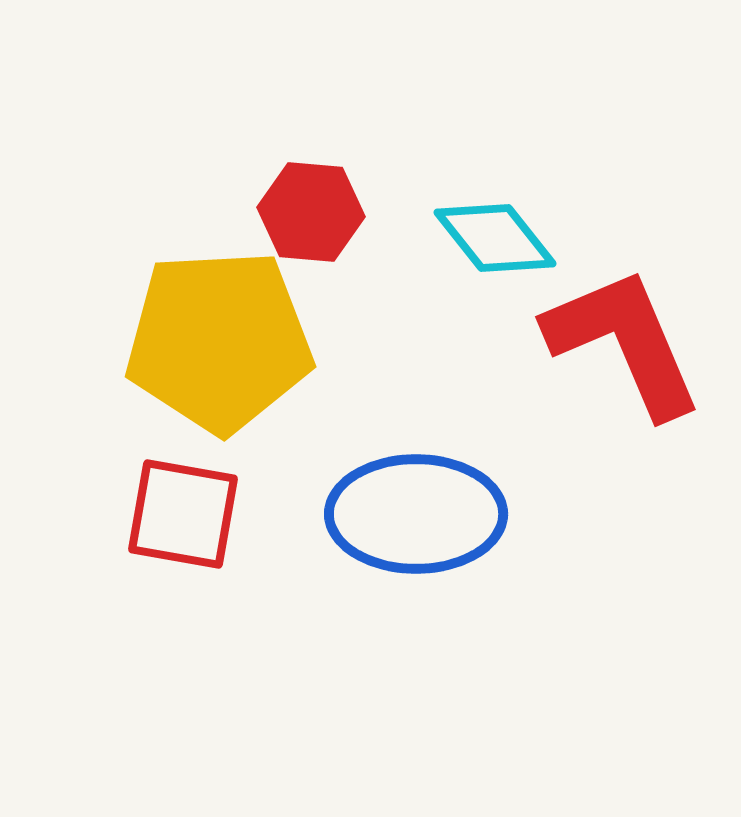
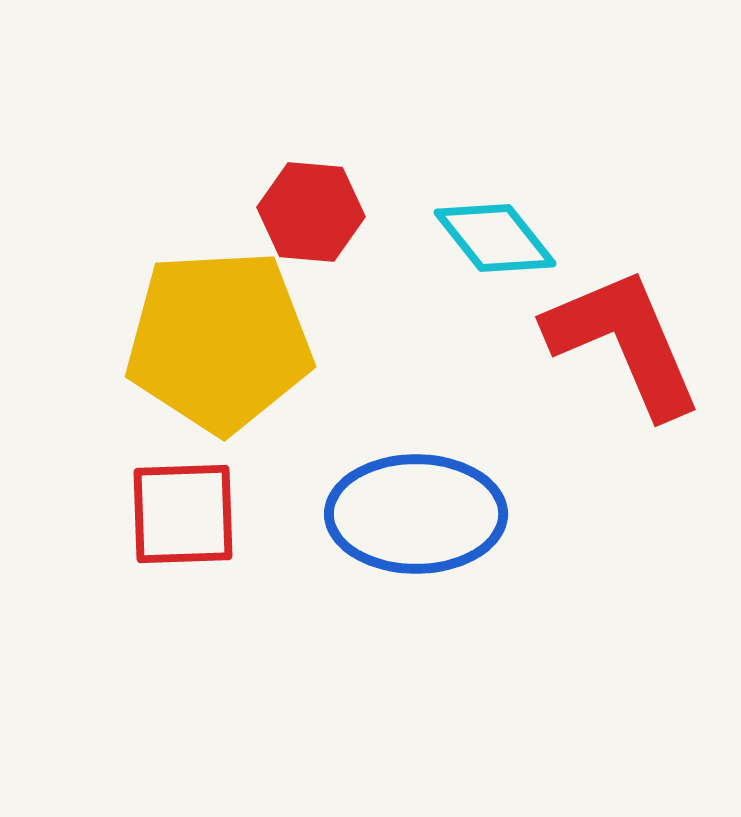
red square: rotated 12 degrees counterclockwise
